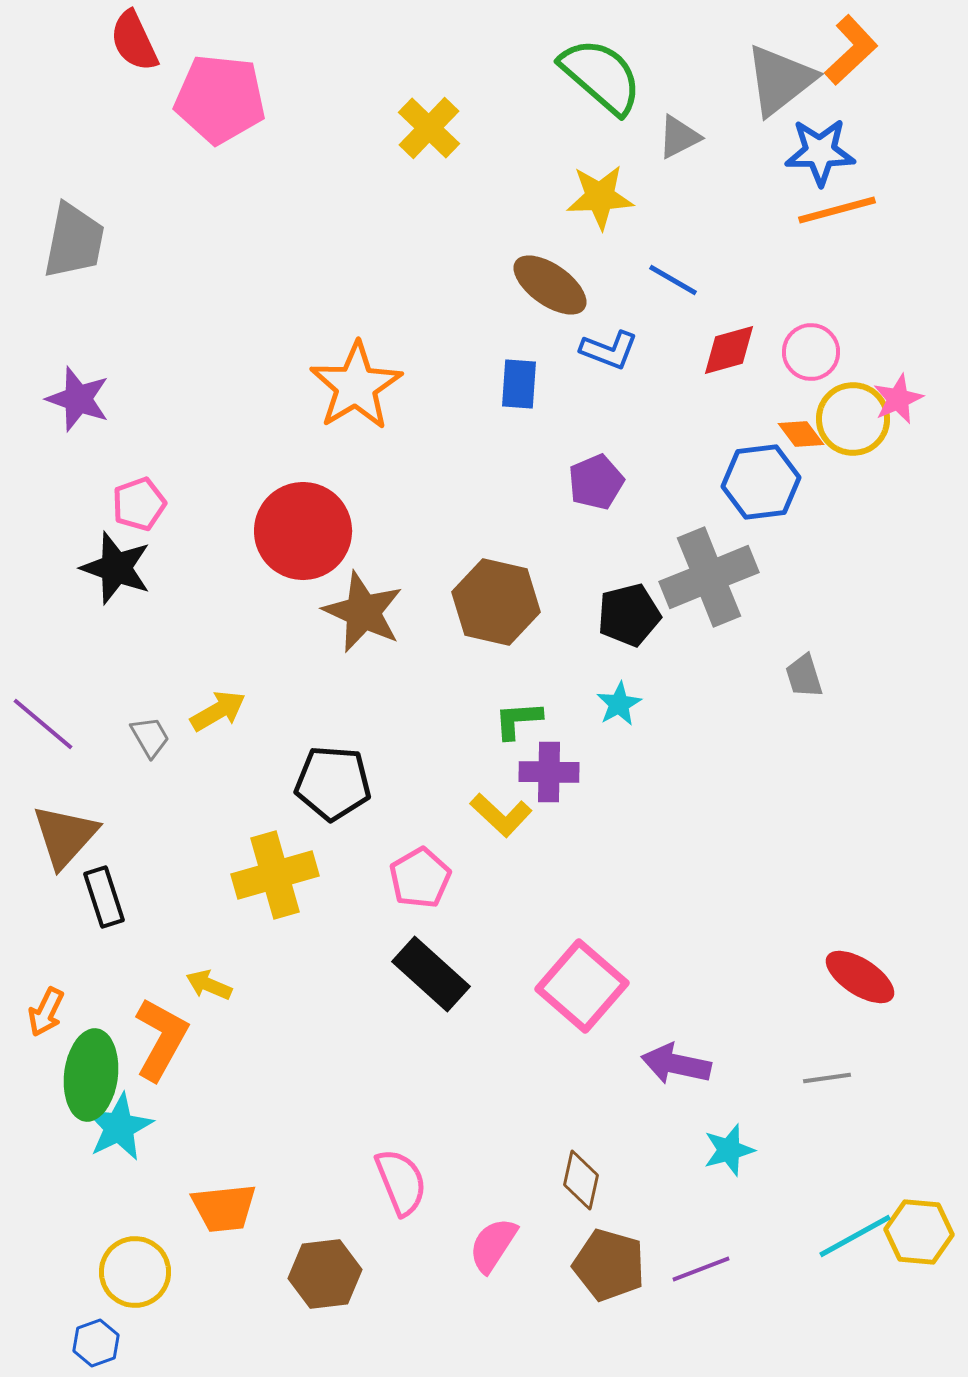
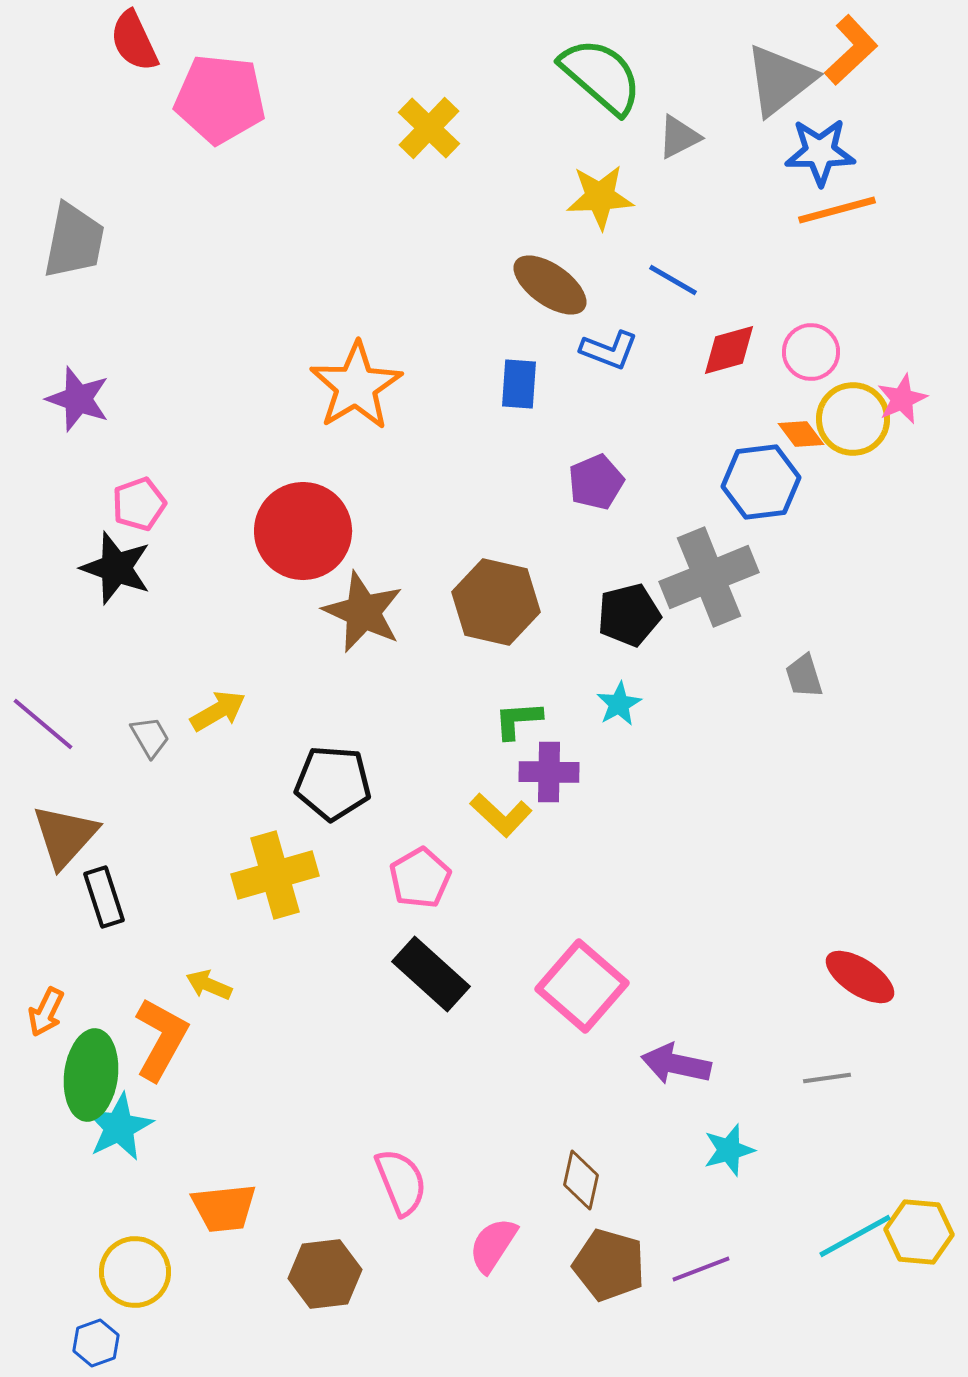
pink star at (898, 399): moved 4 px right
